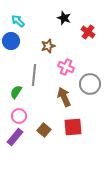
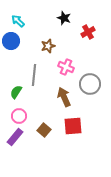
red cross: rotated 24 degrees clockwise
red square: moved 1 px up
